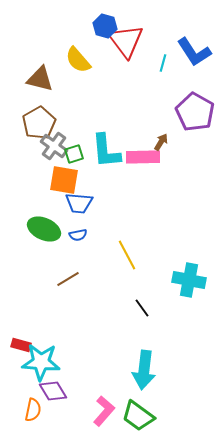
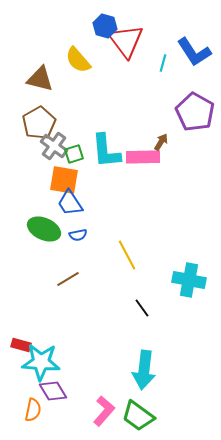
blue trapezoid: moved 9 px left; rotated 52 degrees clockwise
